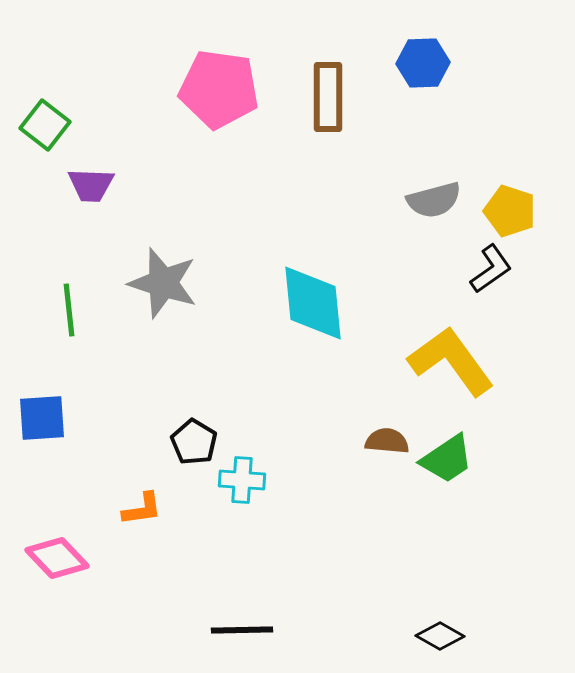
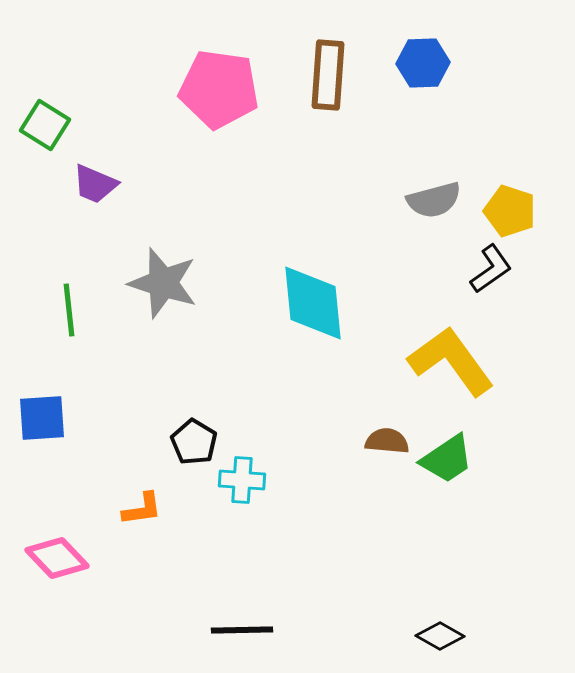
brown rectangle: moved 22 px up; rotated 4 degrees clockwise
green square: rotated 6 degrees counterclockwise
purple trapezoid: moved 4 px right, 1 px up; rotated 21 degrees clockwise
